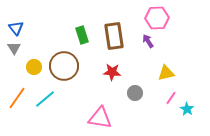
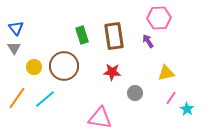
pink hexagon: moved 2 px right
